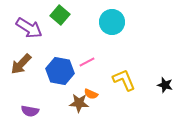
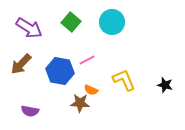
green square: moved 11 px right, 7 px down
pink line: moved 2 px up
orange semicircle: moved 4 px up
brown star: moved 1 px right
